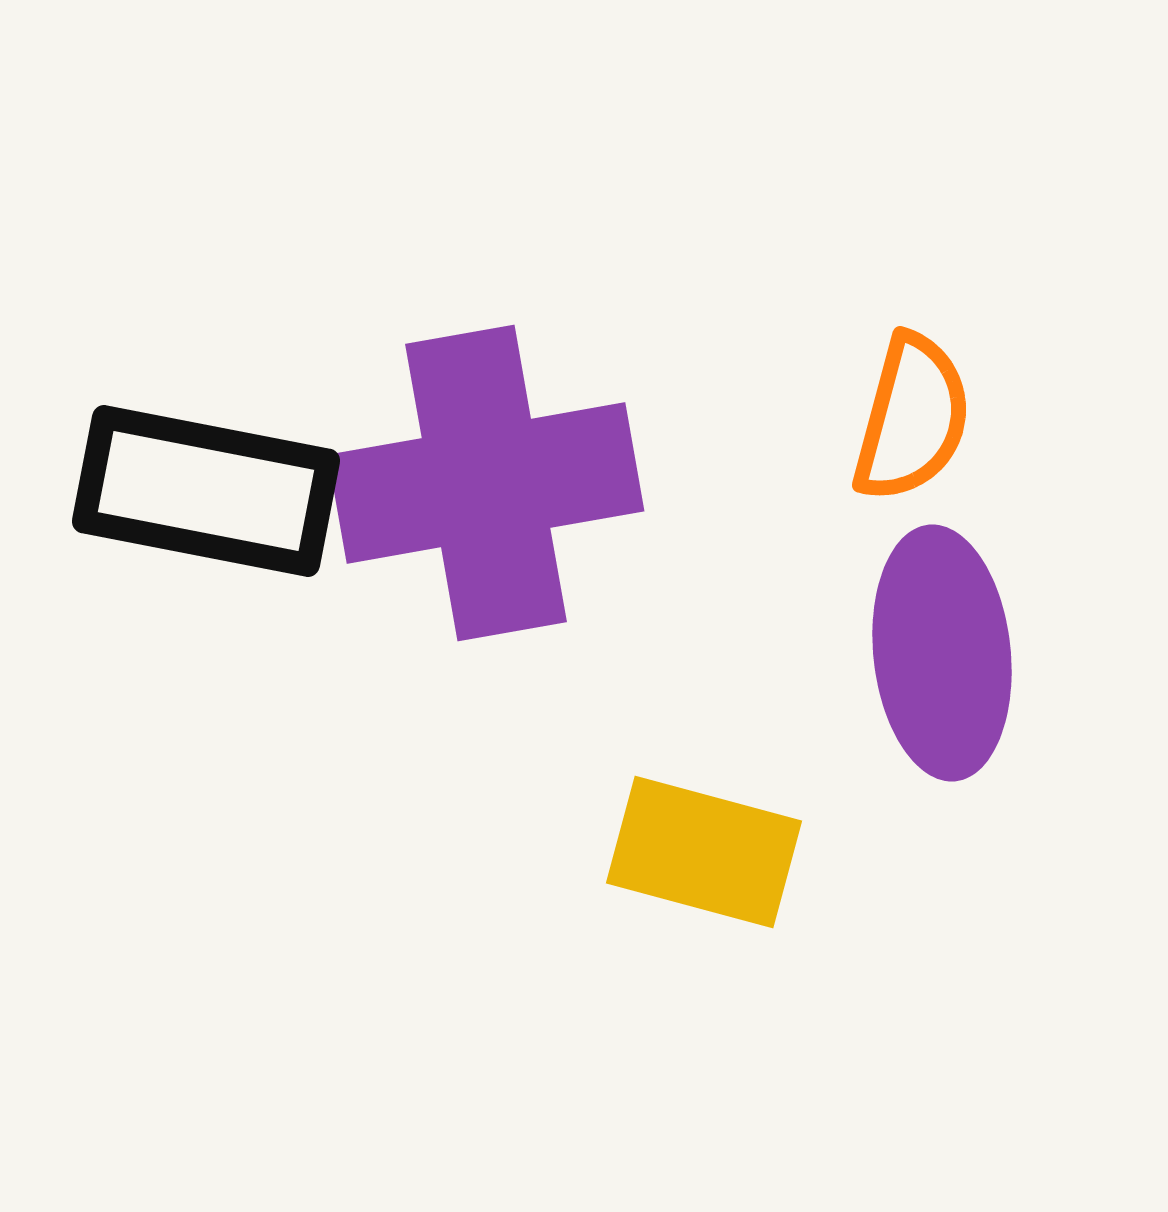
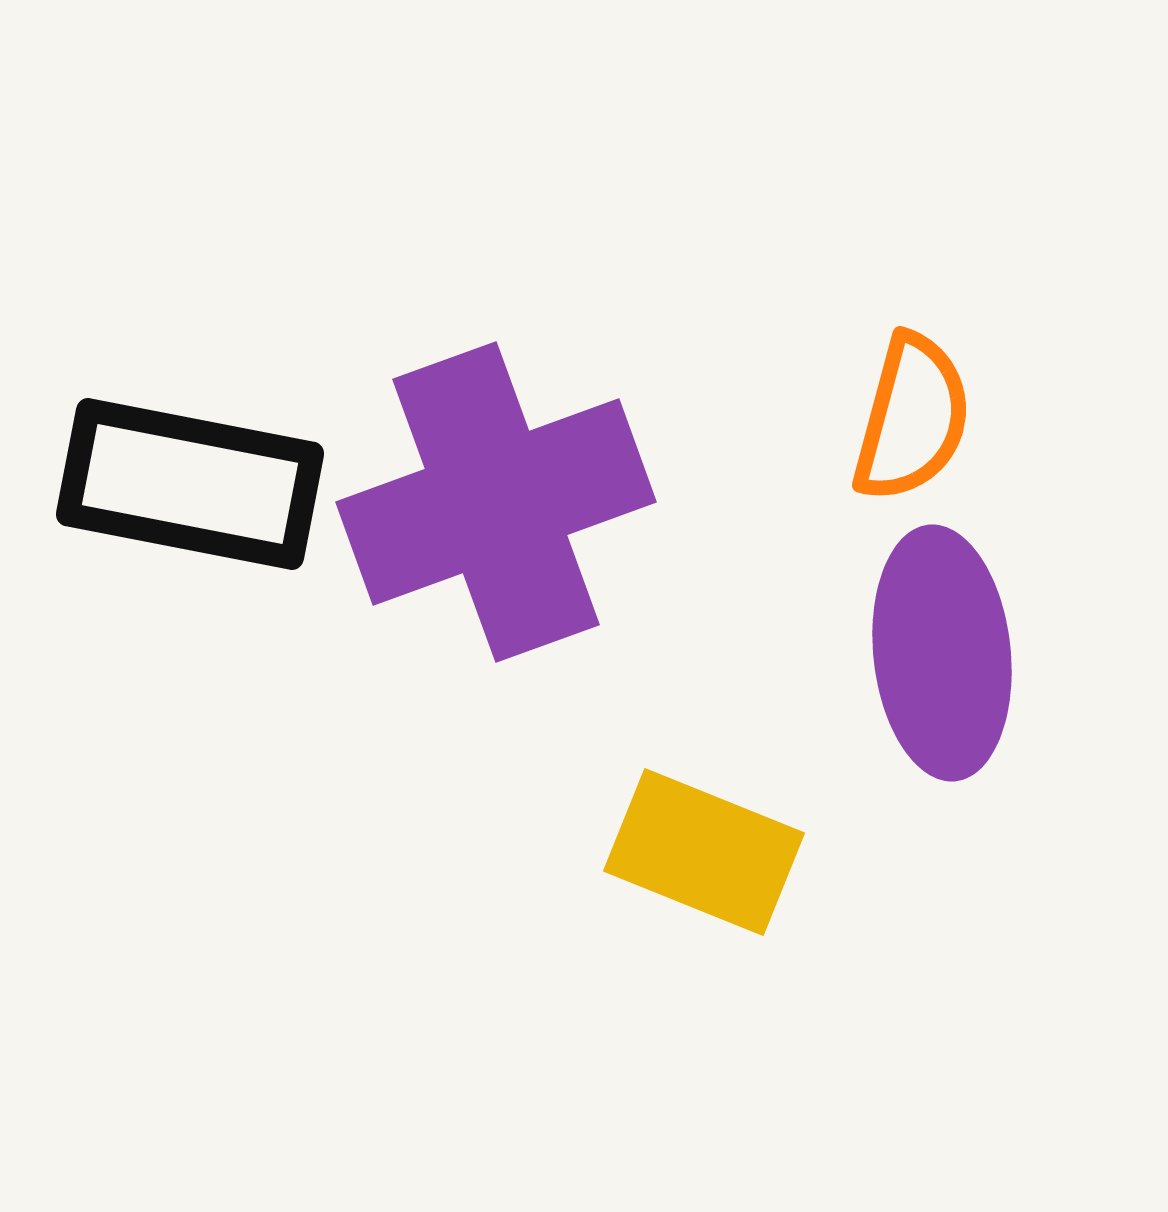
purple cross: moved 10 px right, 19 px down; rotated 10 degrees counterclockwise
black rectangle: moved 16 px left, 7 px up
yellow rectangle: rotated 7 degrees clockwise
